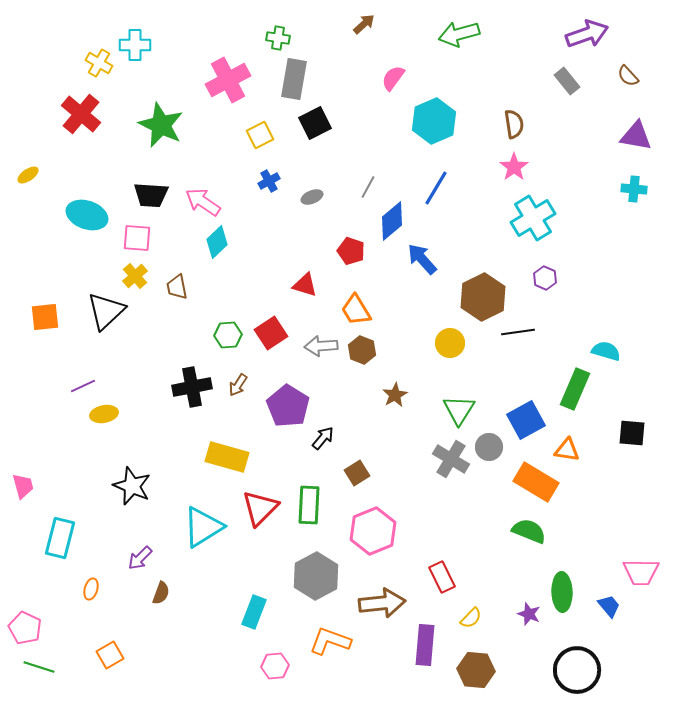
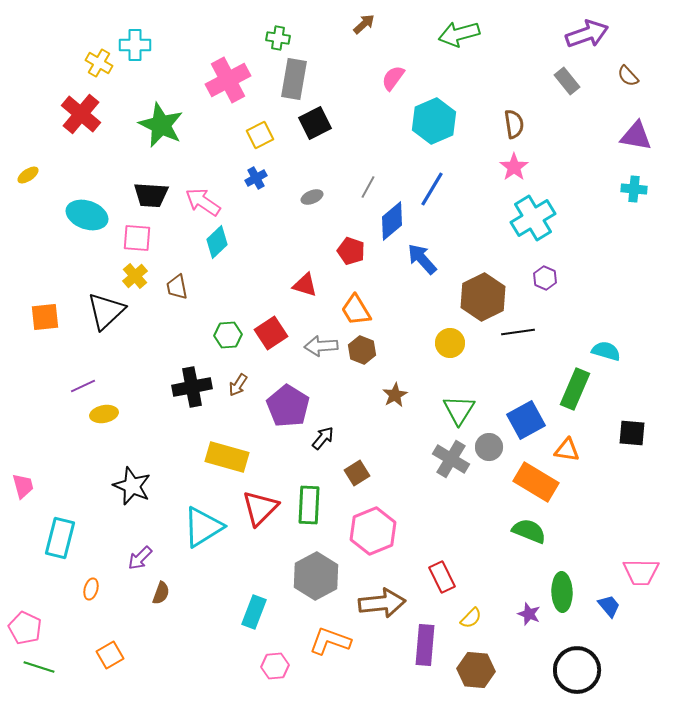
blue cross at (269, 181): moved 13 px left, 3 px up
blue line at (436, 188): moved 4 px left, 1 px down
